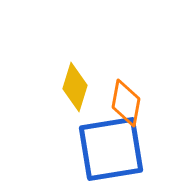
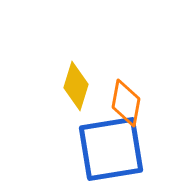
yellow diamond: moved 1 px right, 1 px up
